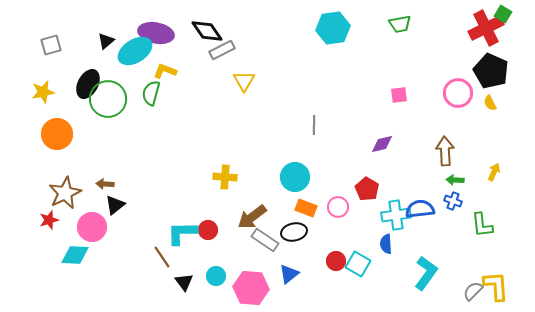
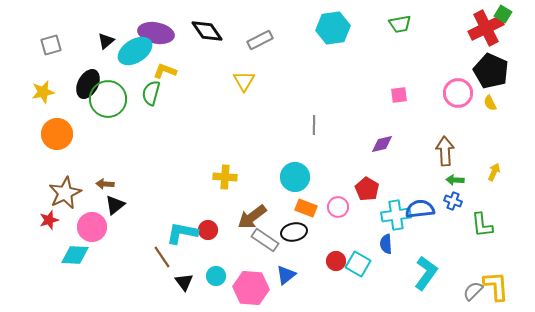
gray rectangle at (222, 50): moved 38 px right, 10 px up
cyan L-shape at (182, 233): rotated 12 degrees clockwise
blue triangle at (289, 274): moved 3 px left, 1 px down
